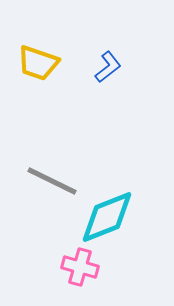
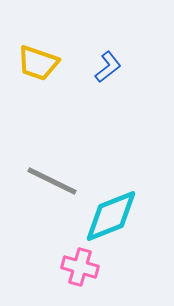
cyan diamond: moved 4 px right, 1 px up
